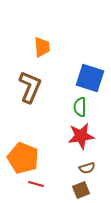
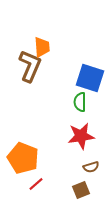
brown L-shape: moved 21 px up
green semicircle: moved 5 px up
brown semicircle: moved 4 px right, 1 px up
red line: rotated 56 degrees counterclockwise
